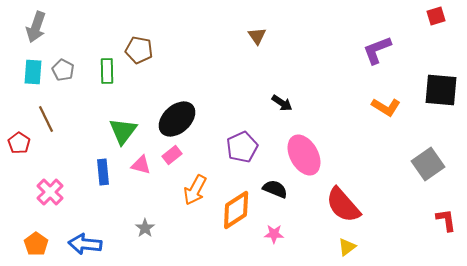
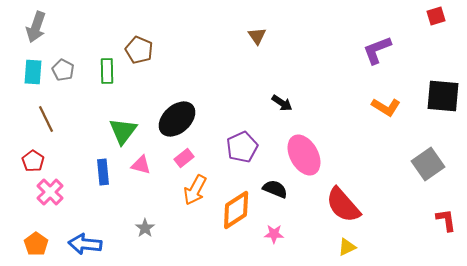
brown pentagon: rotated 12 degrees clockwise
black square: moved 2 px right, 6 px down
red pentagon: moved 14 px right, 18 px down
pink rectangle: moved 12 px right, 3 px down
yellow triangle: rotated 12 degrees clockwise
